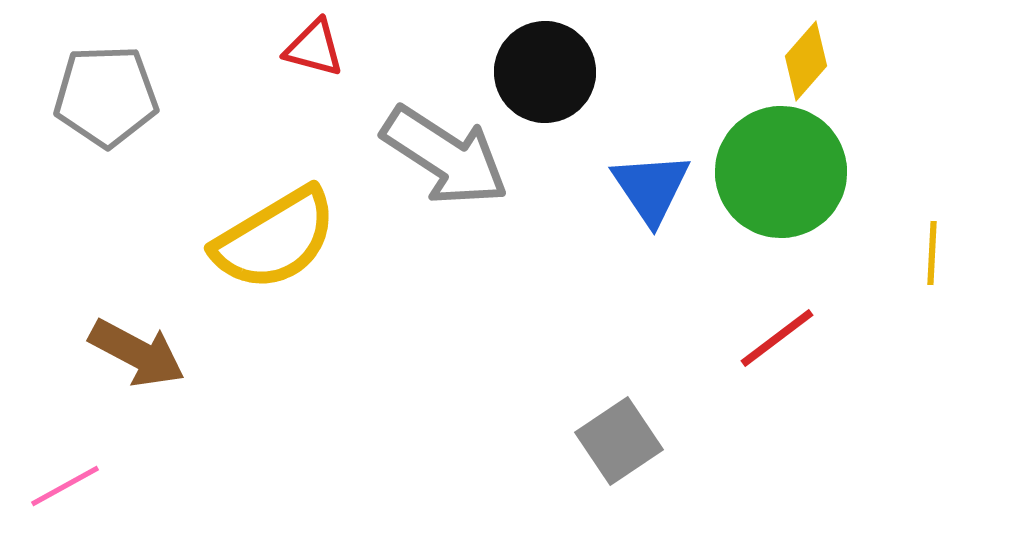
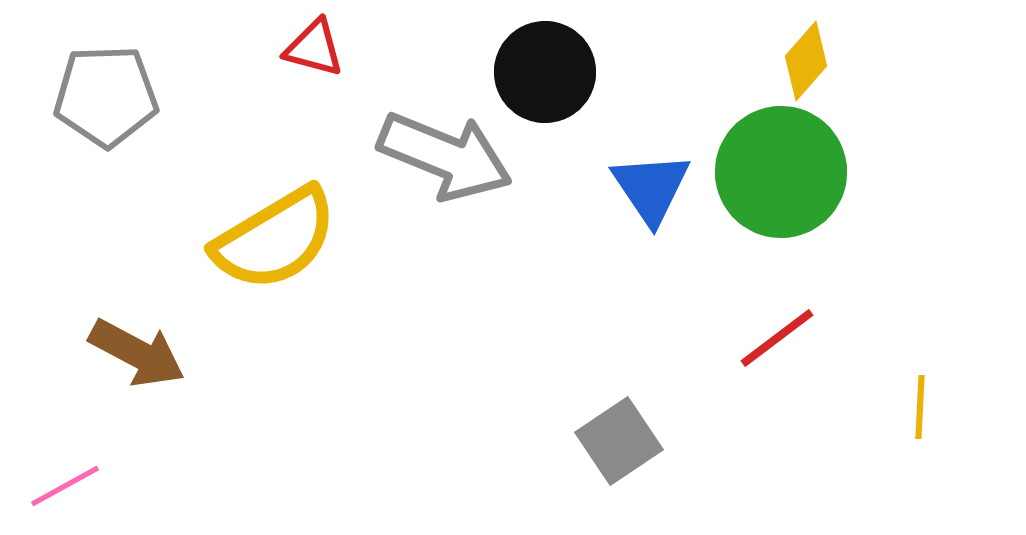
gray arrow: rotated 11 degrees counterclockwise
yellow line: moved 12 px left, 154 px down
